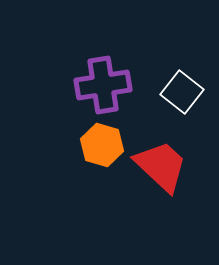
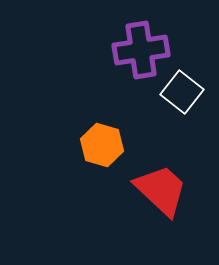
purple cross: moved 38 px right, 35 px up
red trapezoid: moved 24 px down
